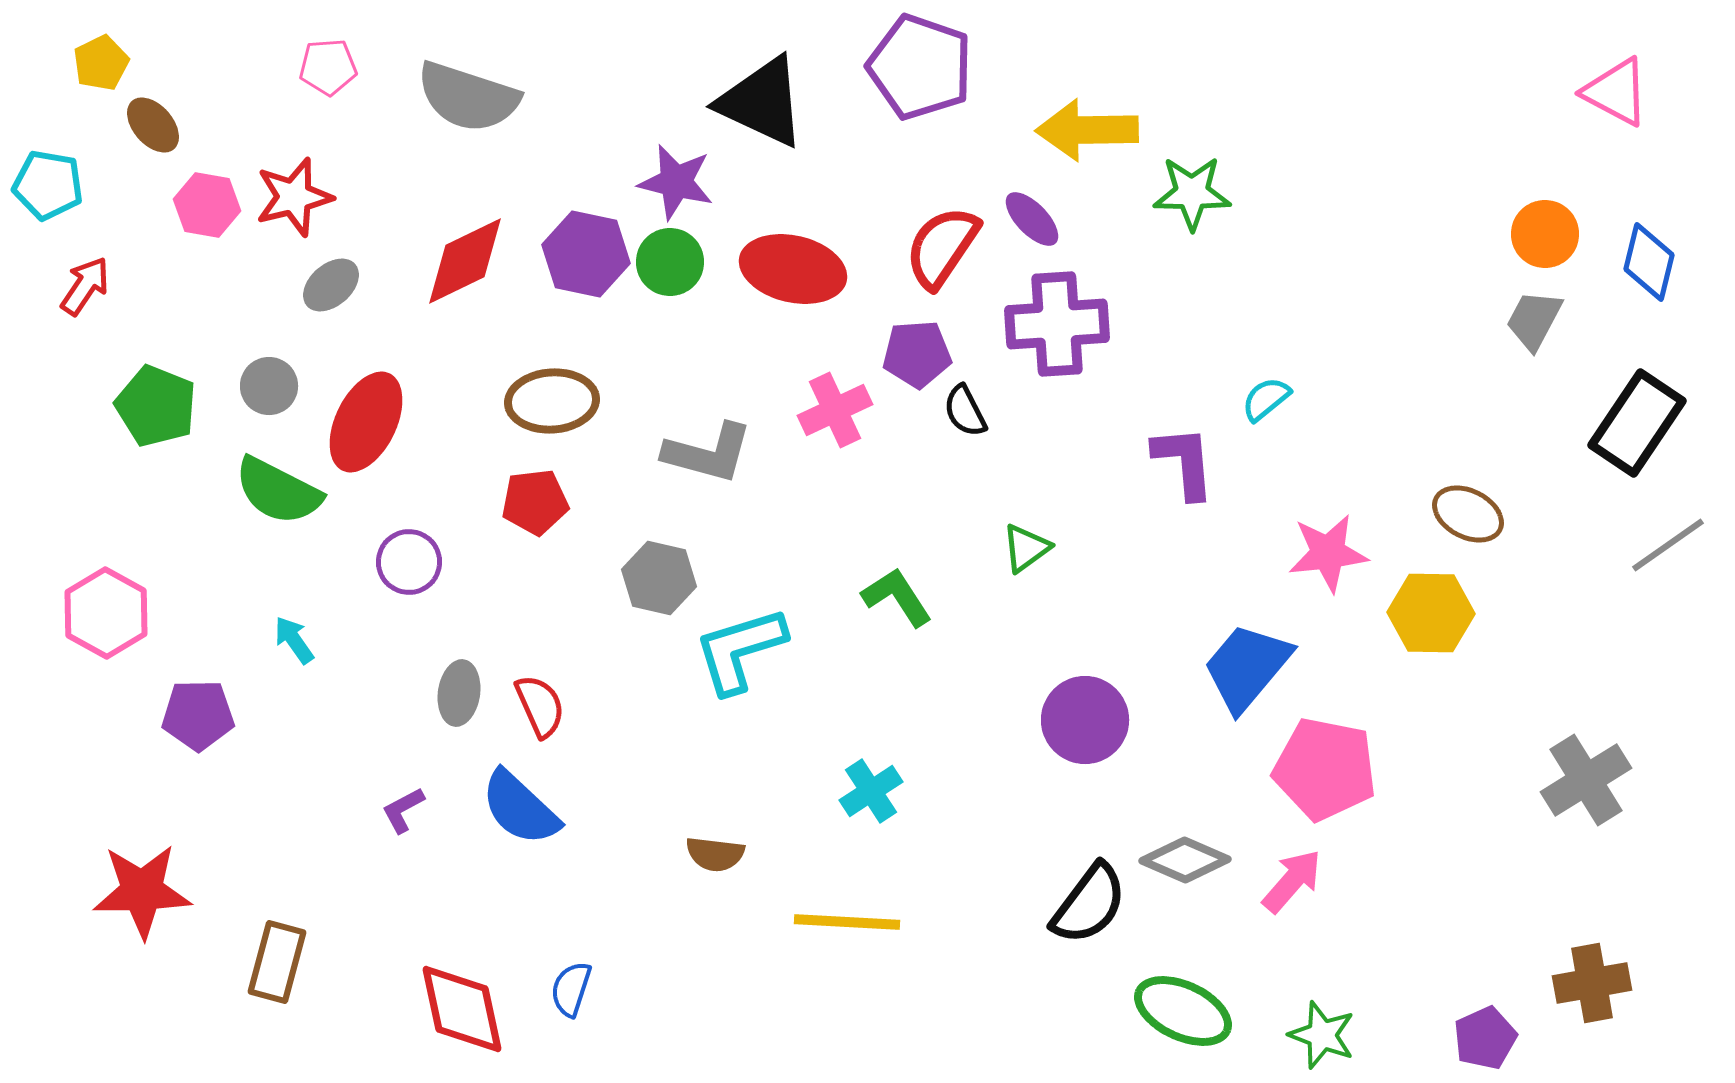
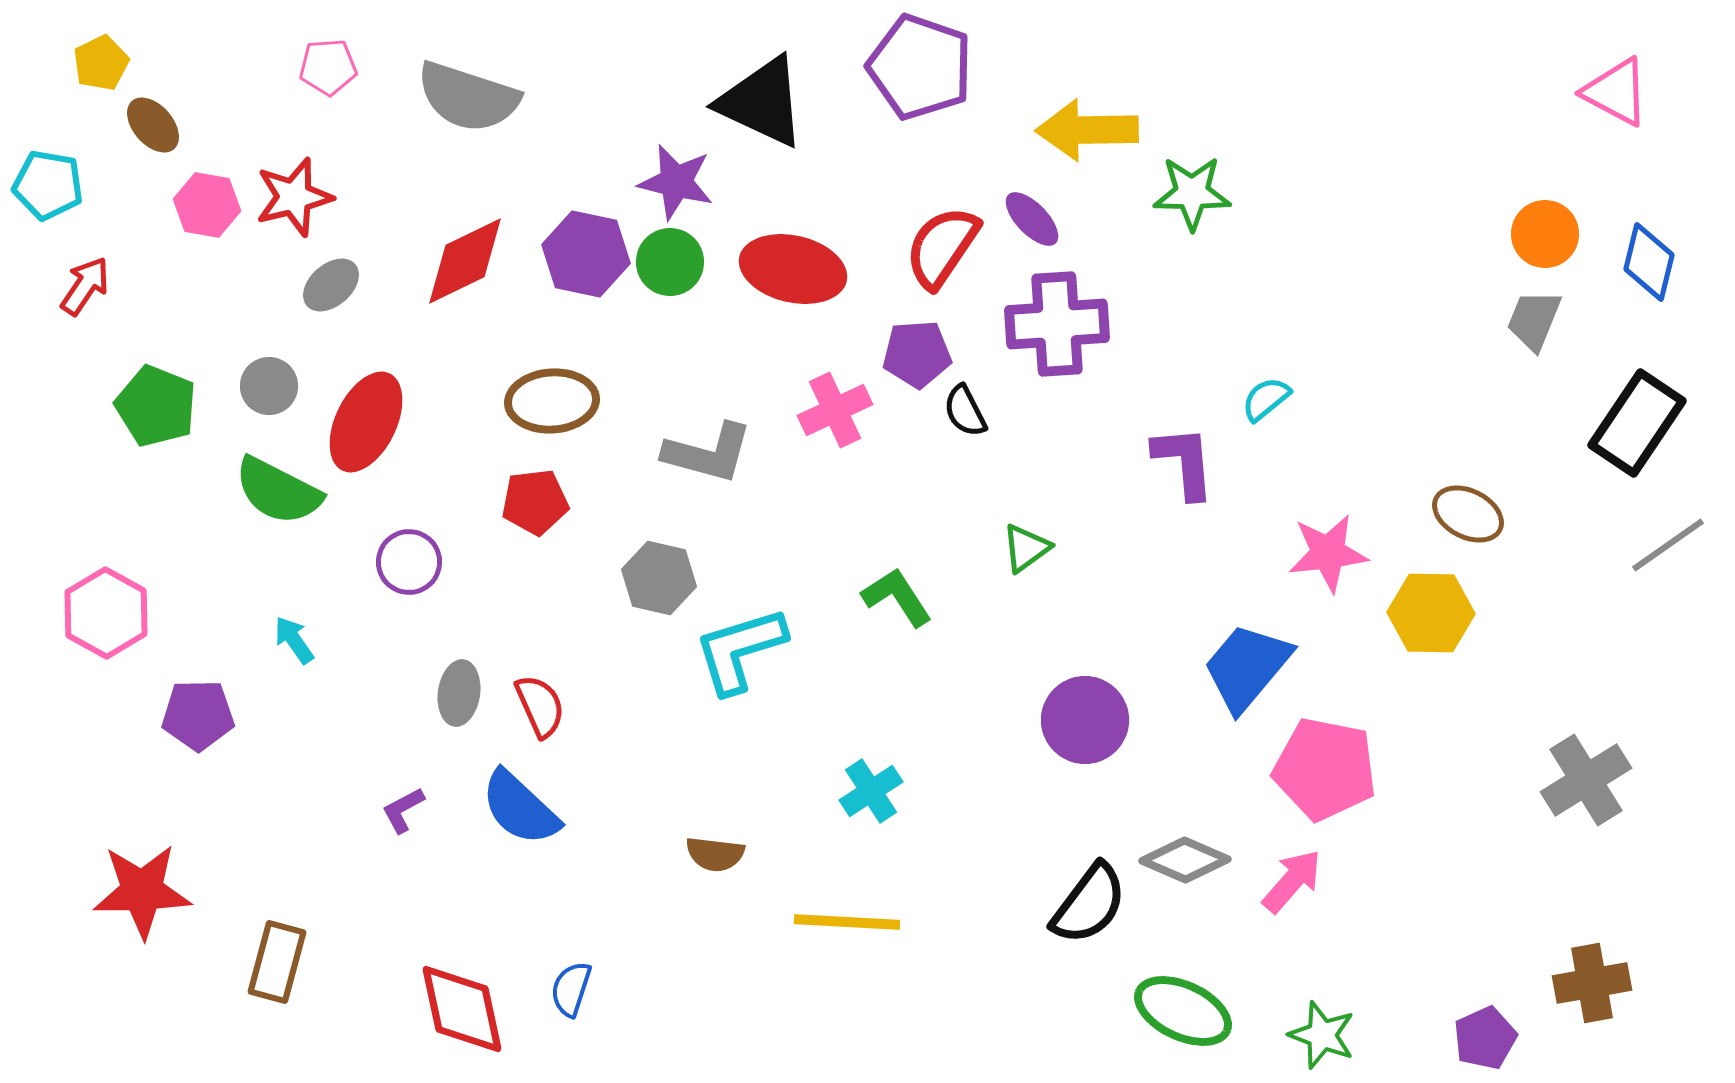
gray trapezoid at (1534, 320): rotated 6 degrees counterclockwise
